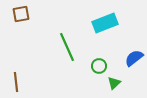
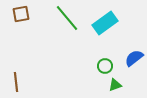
cyan rectangle: rotated 15 degrees counterclockwise
green line: moved 29 px up; rotated 16 degrees counterclockwise
green circle: moved 6 px right
green triangle: moved 1 px right, 2 px down; rotated 24 degrees clockwise
